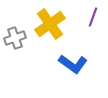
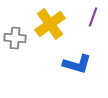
gray cross: rotated 25 degrees clockwise
blue L-shape: moved 4 px right; rotated 20 degrees counterclockwise
